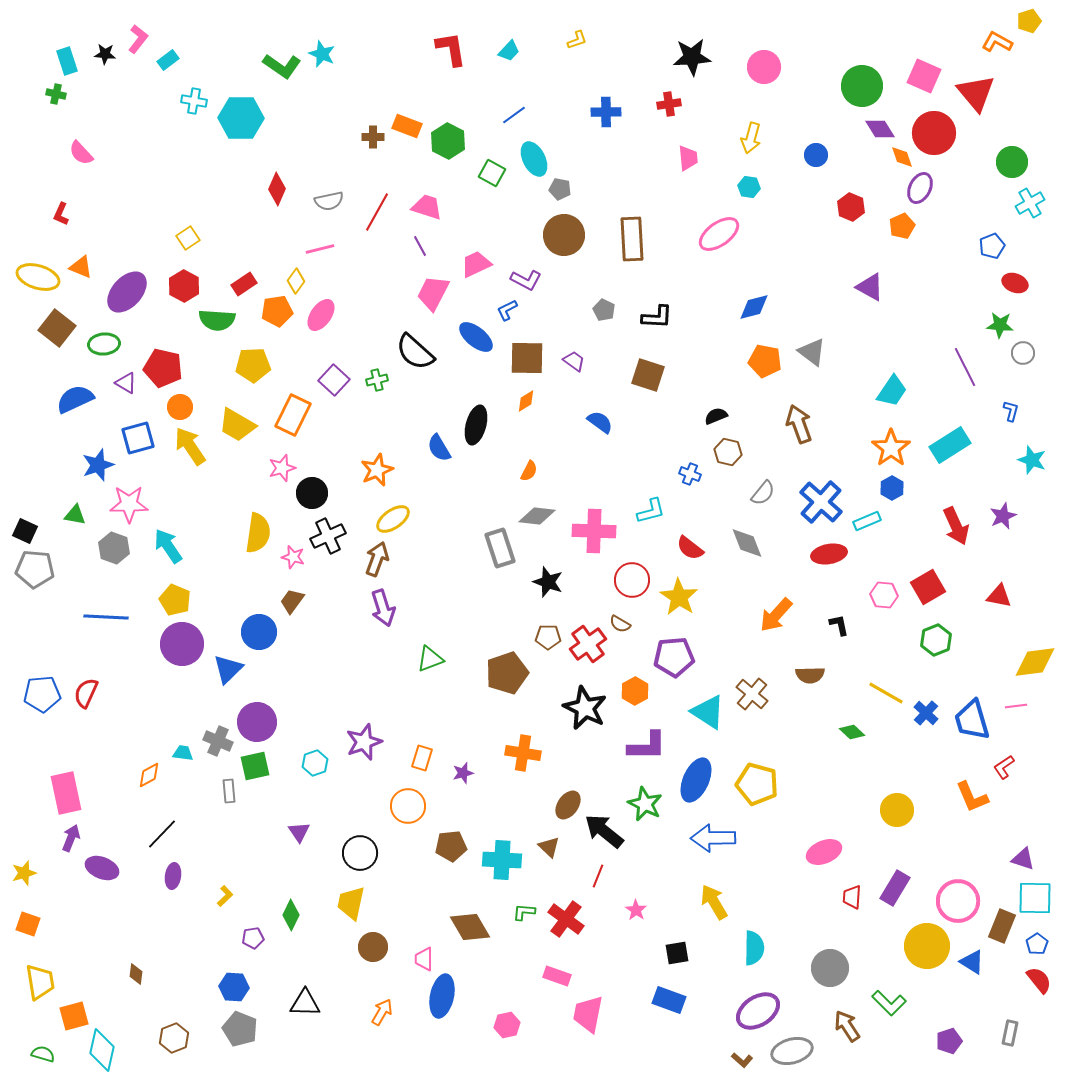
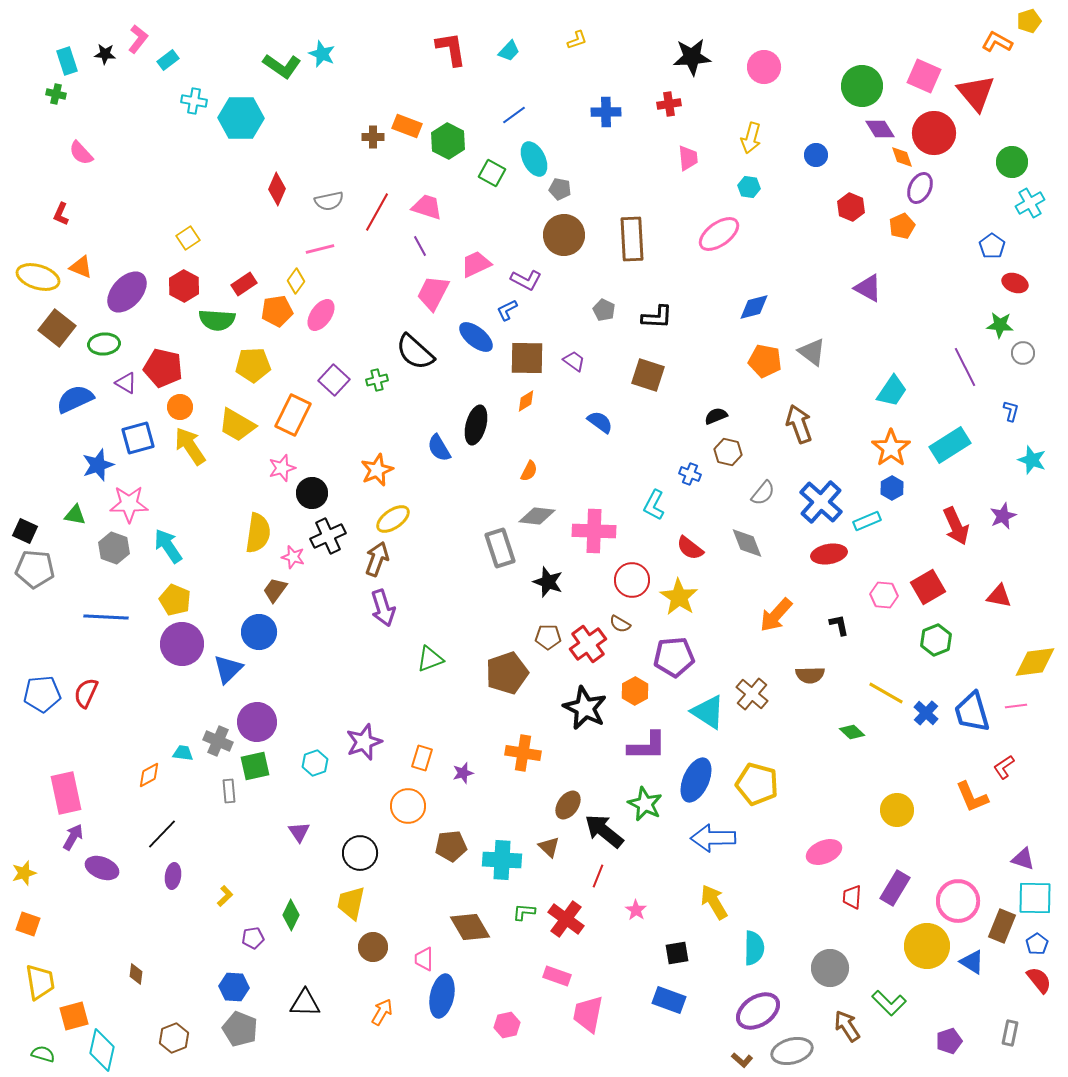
blue pentagon at (992, 246): rotated 15 degrees counterclockwise
purple triangle at (870, 287): moved 2 px left, 1 px down
cyan L-shape at (651, 511): moved 3 px right, 6 px up; rotated 132 degrees clockwise
brown trapezoid at (292, 601): moved 17 px left, 11 px up
blue trapezoid at (972, 720): moved 8 px up
purple arrow at (71, 838): moved 2 px right, 1 px up; rotated 8 degrees clockwise
